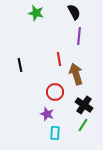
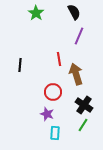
green star: rotated 21 degrees clockwise
purple line: rotated 18 degrees clockwise
black line: rotated 16 degrees clockwise
red circle: moved 2 px left
